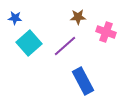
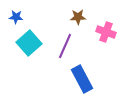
blue star: moved 1 px right, 1 px up
purple line: rotated 25 degrees counterclockwise
blue rectangle: moved 1 px left, 2 px up
